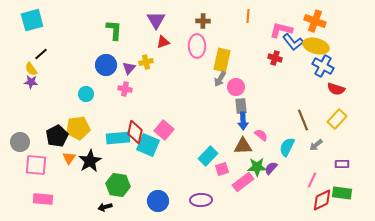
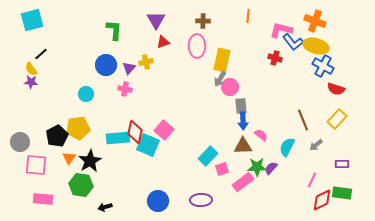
pink circle at (236, 87): moved 6 px left
green hexagon at (118, 185): moved 37 px left
